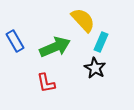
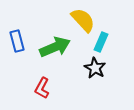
blue rectangle: moved 2 px right; rotated 15 degrees clockwise
red L-shape: moved 4 px left, 5 px down; rotated 40 degrees clockwise
